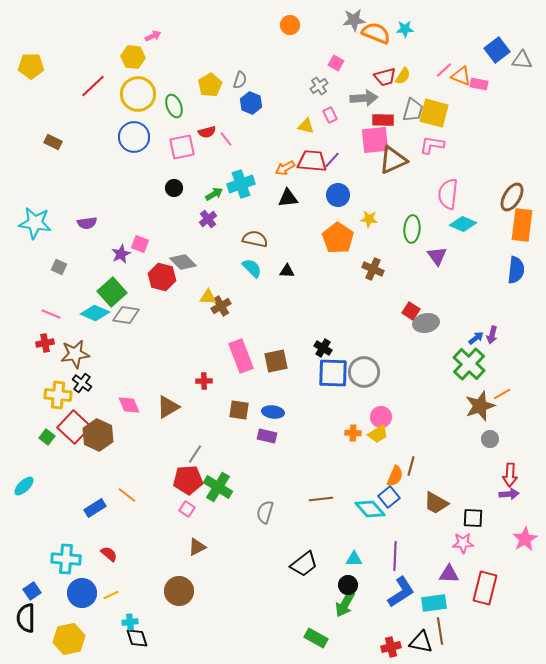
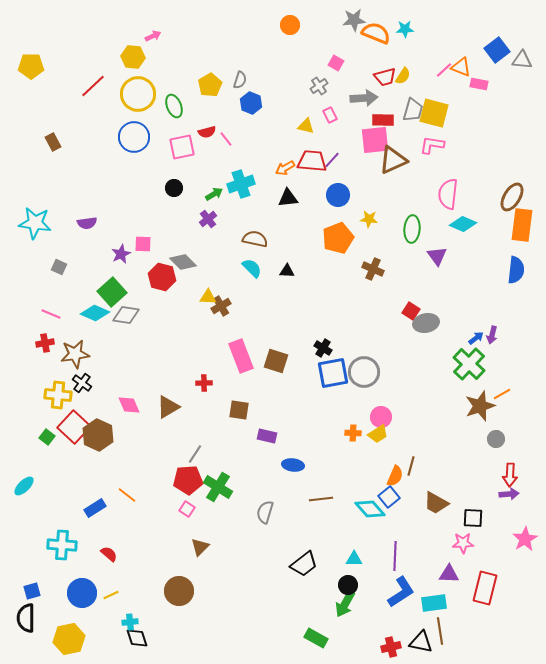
orange triangle at (461, 76): moved 9 px up
brown rectangle at (53, 142): rotated 36 degrees clockwise
orange pentagon at (338, 238): rotated 16 degrees clockwise
pink square at (140, 244): moved 3 px right; rotated 18 degrees counterclockwise
brown square at (276, 361): rotated 30 degrees clockwise
blue square at (333, 373): rotated 12 degrees counterclockwise
red cross at (204, 381): moved 2 px down
blue ellipse at (273, 412): moved 20 px right, 53 px down
gray circle at (490, 439): moved 6 px right
brown triangle at (197, 547): moved 3 px right; rotated 18 degrees counterclockwise
cyan cross at (66, 559): moved 4 px left, 14 px up
blue square at (32, 591): rotated 18 degrees clockwise
